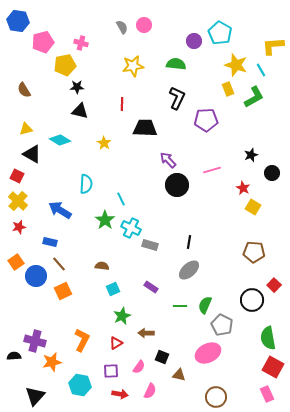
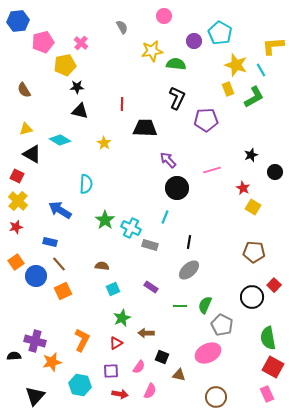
blue hexagon at (18, 21): rotated 15 degrees counterclockwise
pink circle at (144, 25): moved 20 px right, 9 px up
pink cross at (81, 43): rotated 24 degrees clockwise
yellow star at (133, 66): moved 19 px right, 15 px up
black circle at (272, 173): moved 3 px right, 1 px up
black circle at (177, 185): moved 3 px down
cyan line at (121, 199): moved 44 px right, 18 px down; rotated 48 degrees clockwise
red star at (19, 227): moved 3 px left
black circle at (252, 300): moved 3 px up
green star at (122, 316): moved 2 px down
